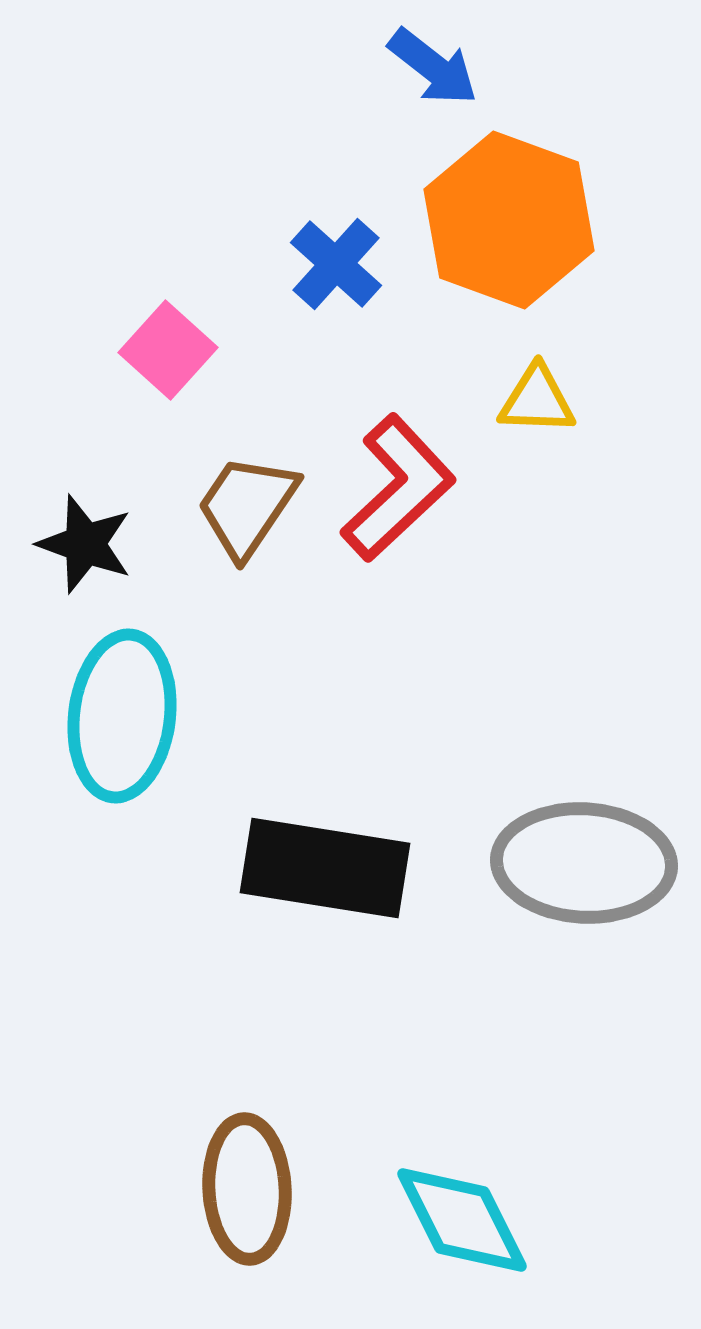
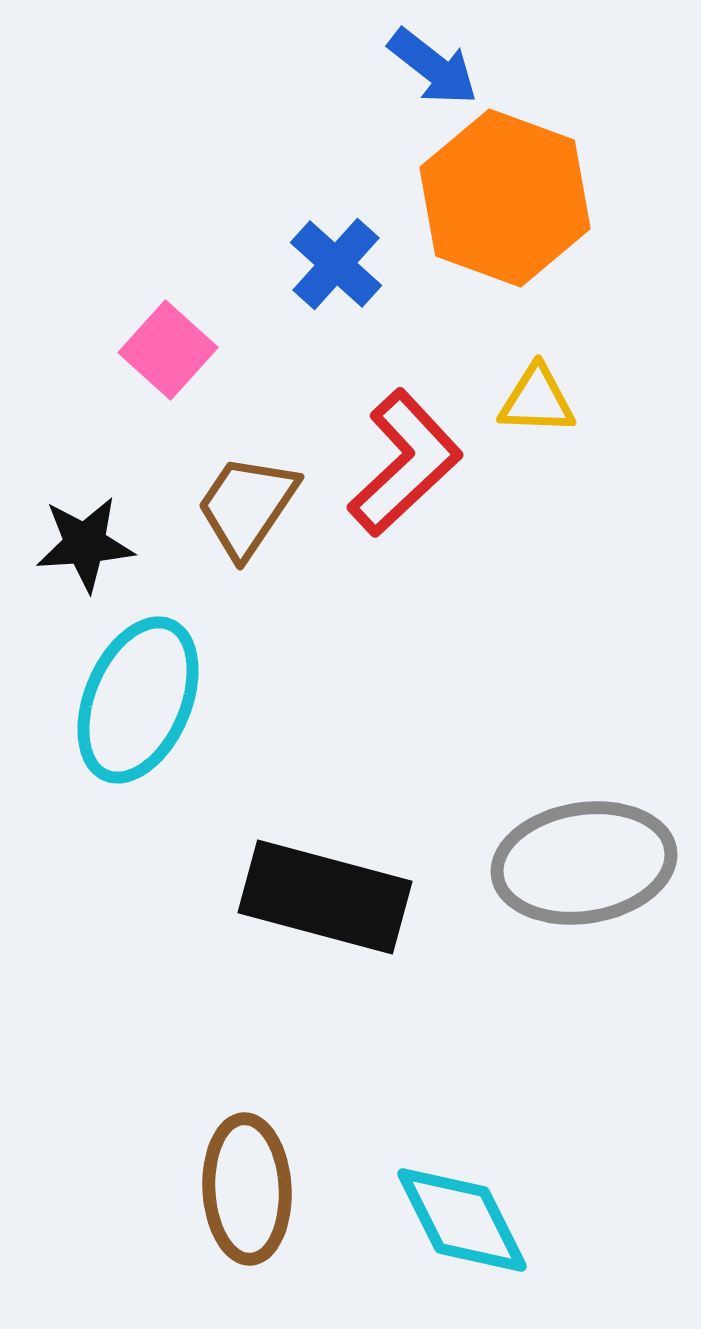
orange hexagon: moved 4 px left, 22 px up
red L-shape: moved 7 px right, 25 px up
black star: rotated 24 degrees counterclockwise
cyan ellipse: moved 16 px right, 16 px up; rotated 16 degrees clockwise
gray ellipse: rotated 12 degrees counterclockwise
black rectangle: moved 29 px down; rotated 6 degrees clockwise
